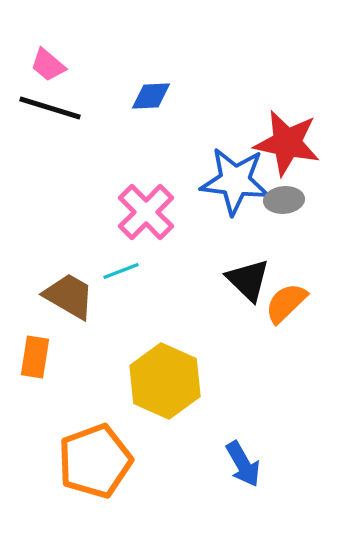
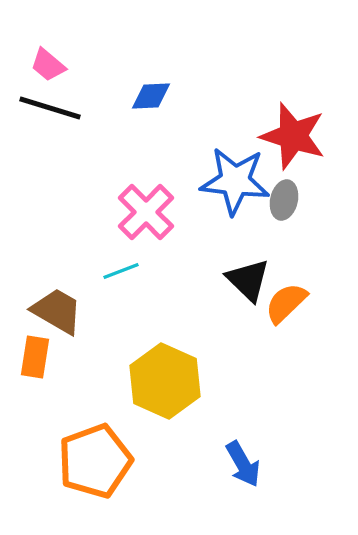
red star: moved 6 px right, 7 px up; rotated 6 degrees clockwise
gray ellipse: rotated 72 degrees counterclockwise
brown trapezoid: moved 12 px left, 15 px down
